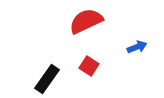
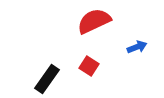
red semicircle: moved 8 px right
